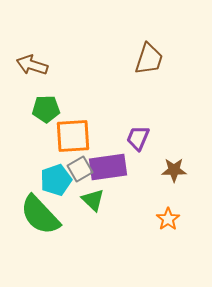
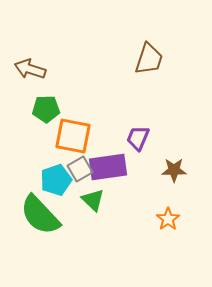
brown arrow: moved 2 px left, 4 px down
orange square: rotated 15 degrees clockwise
